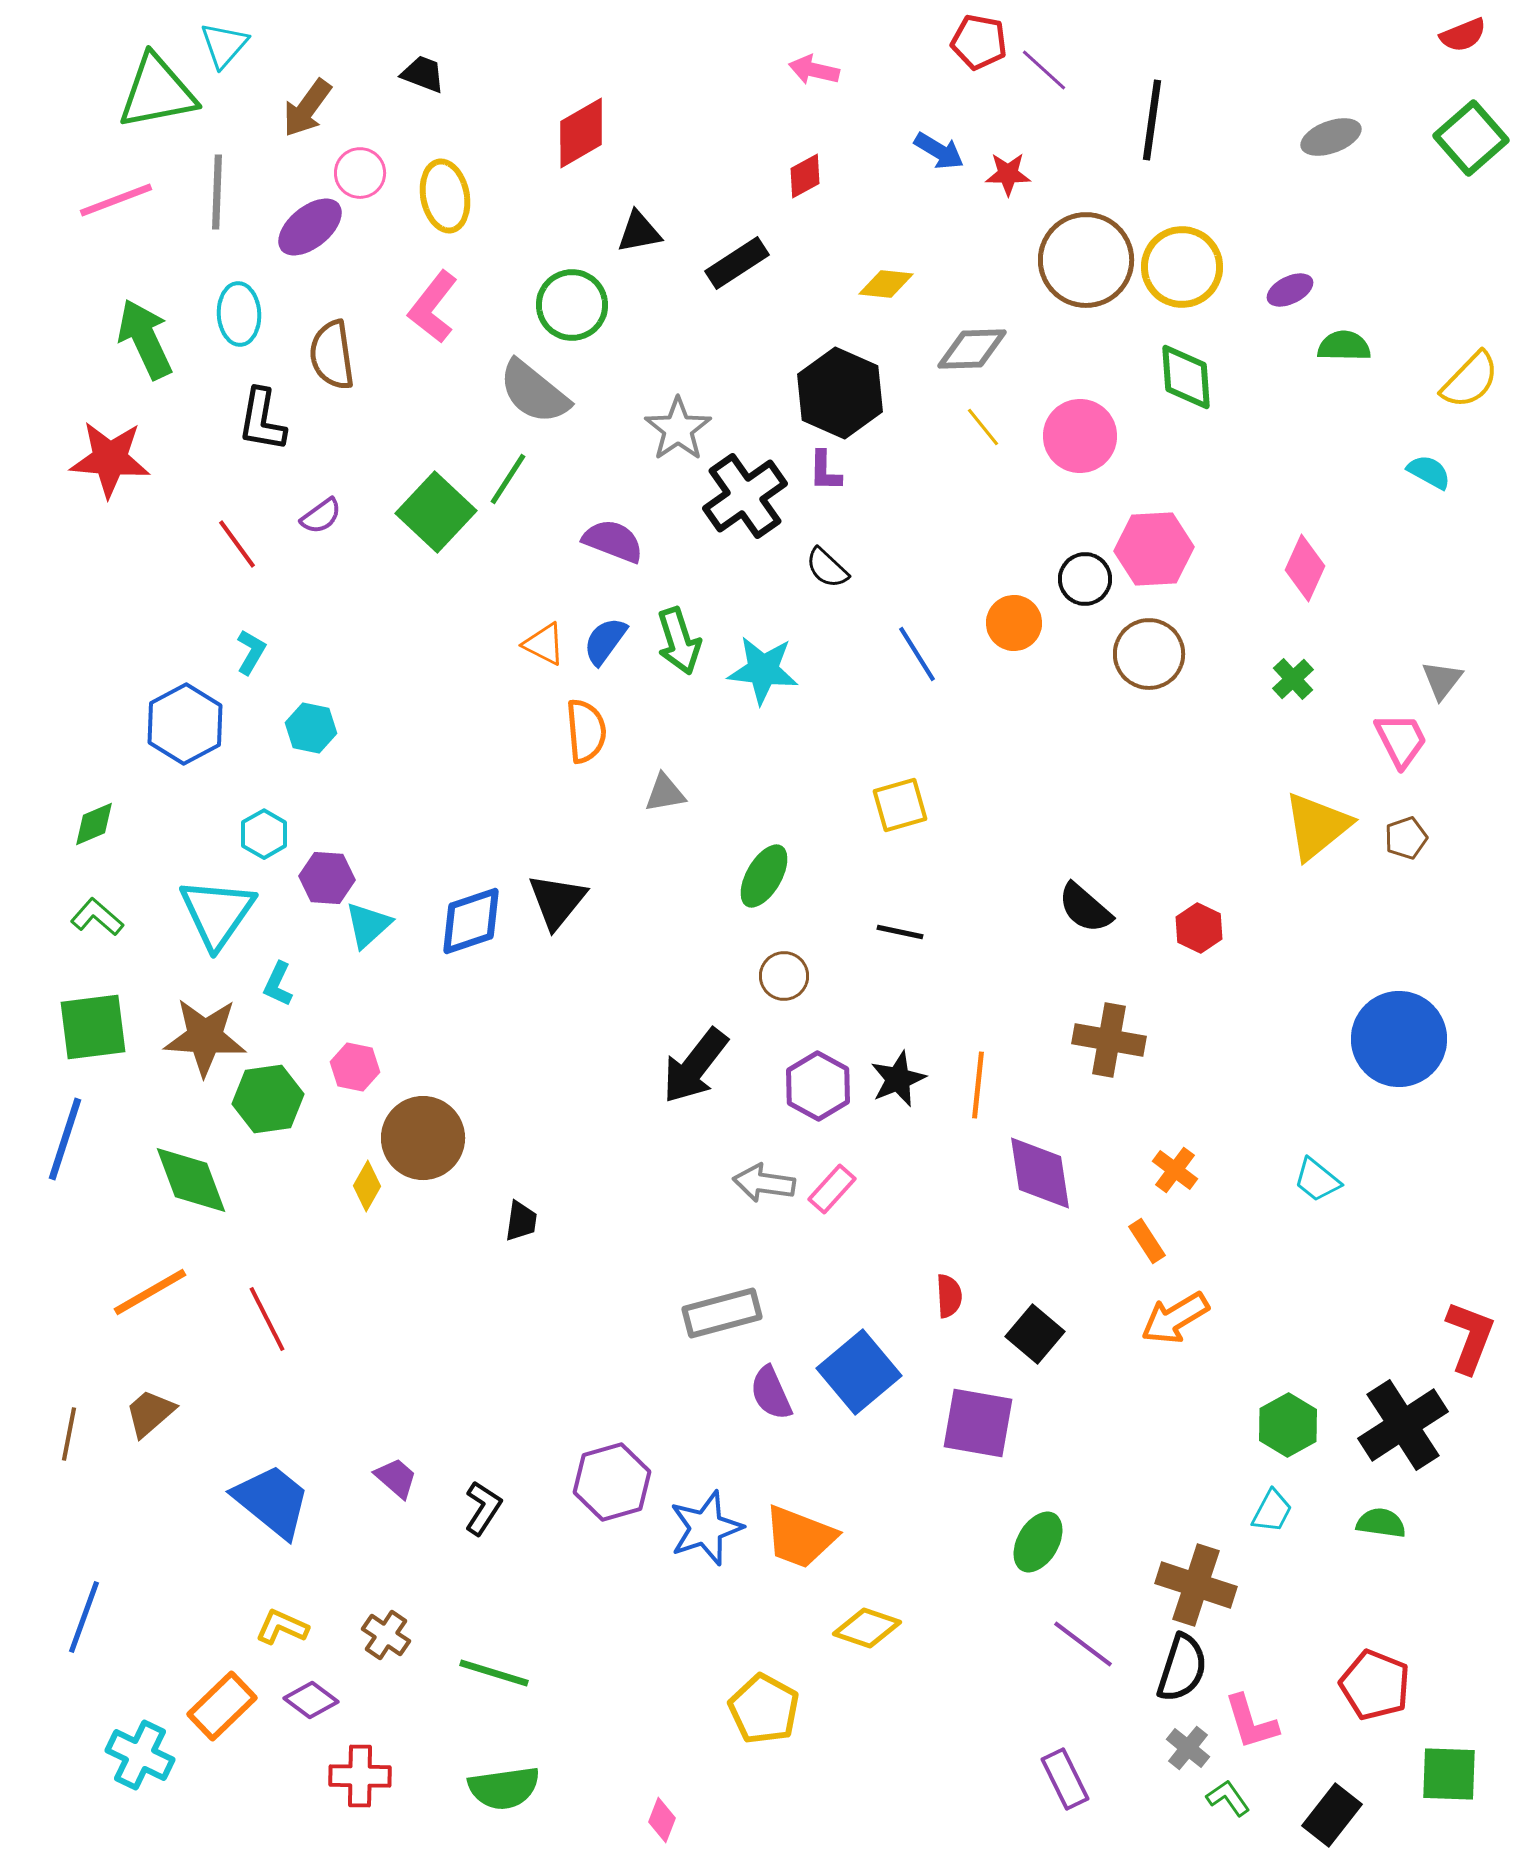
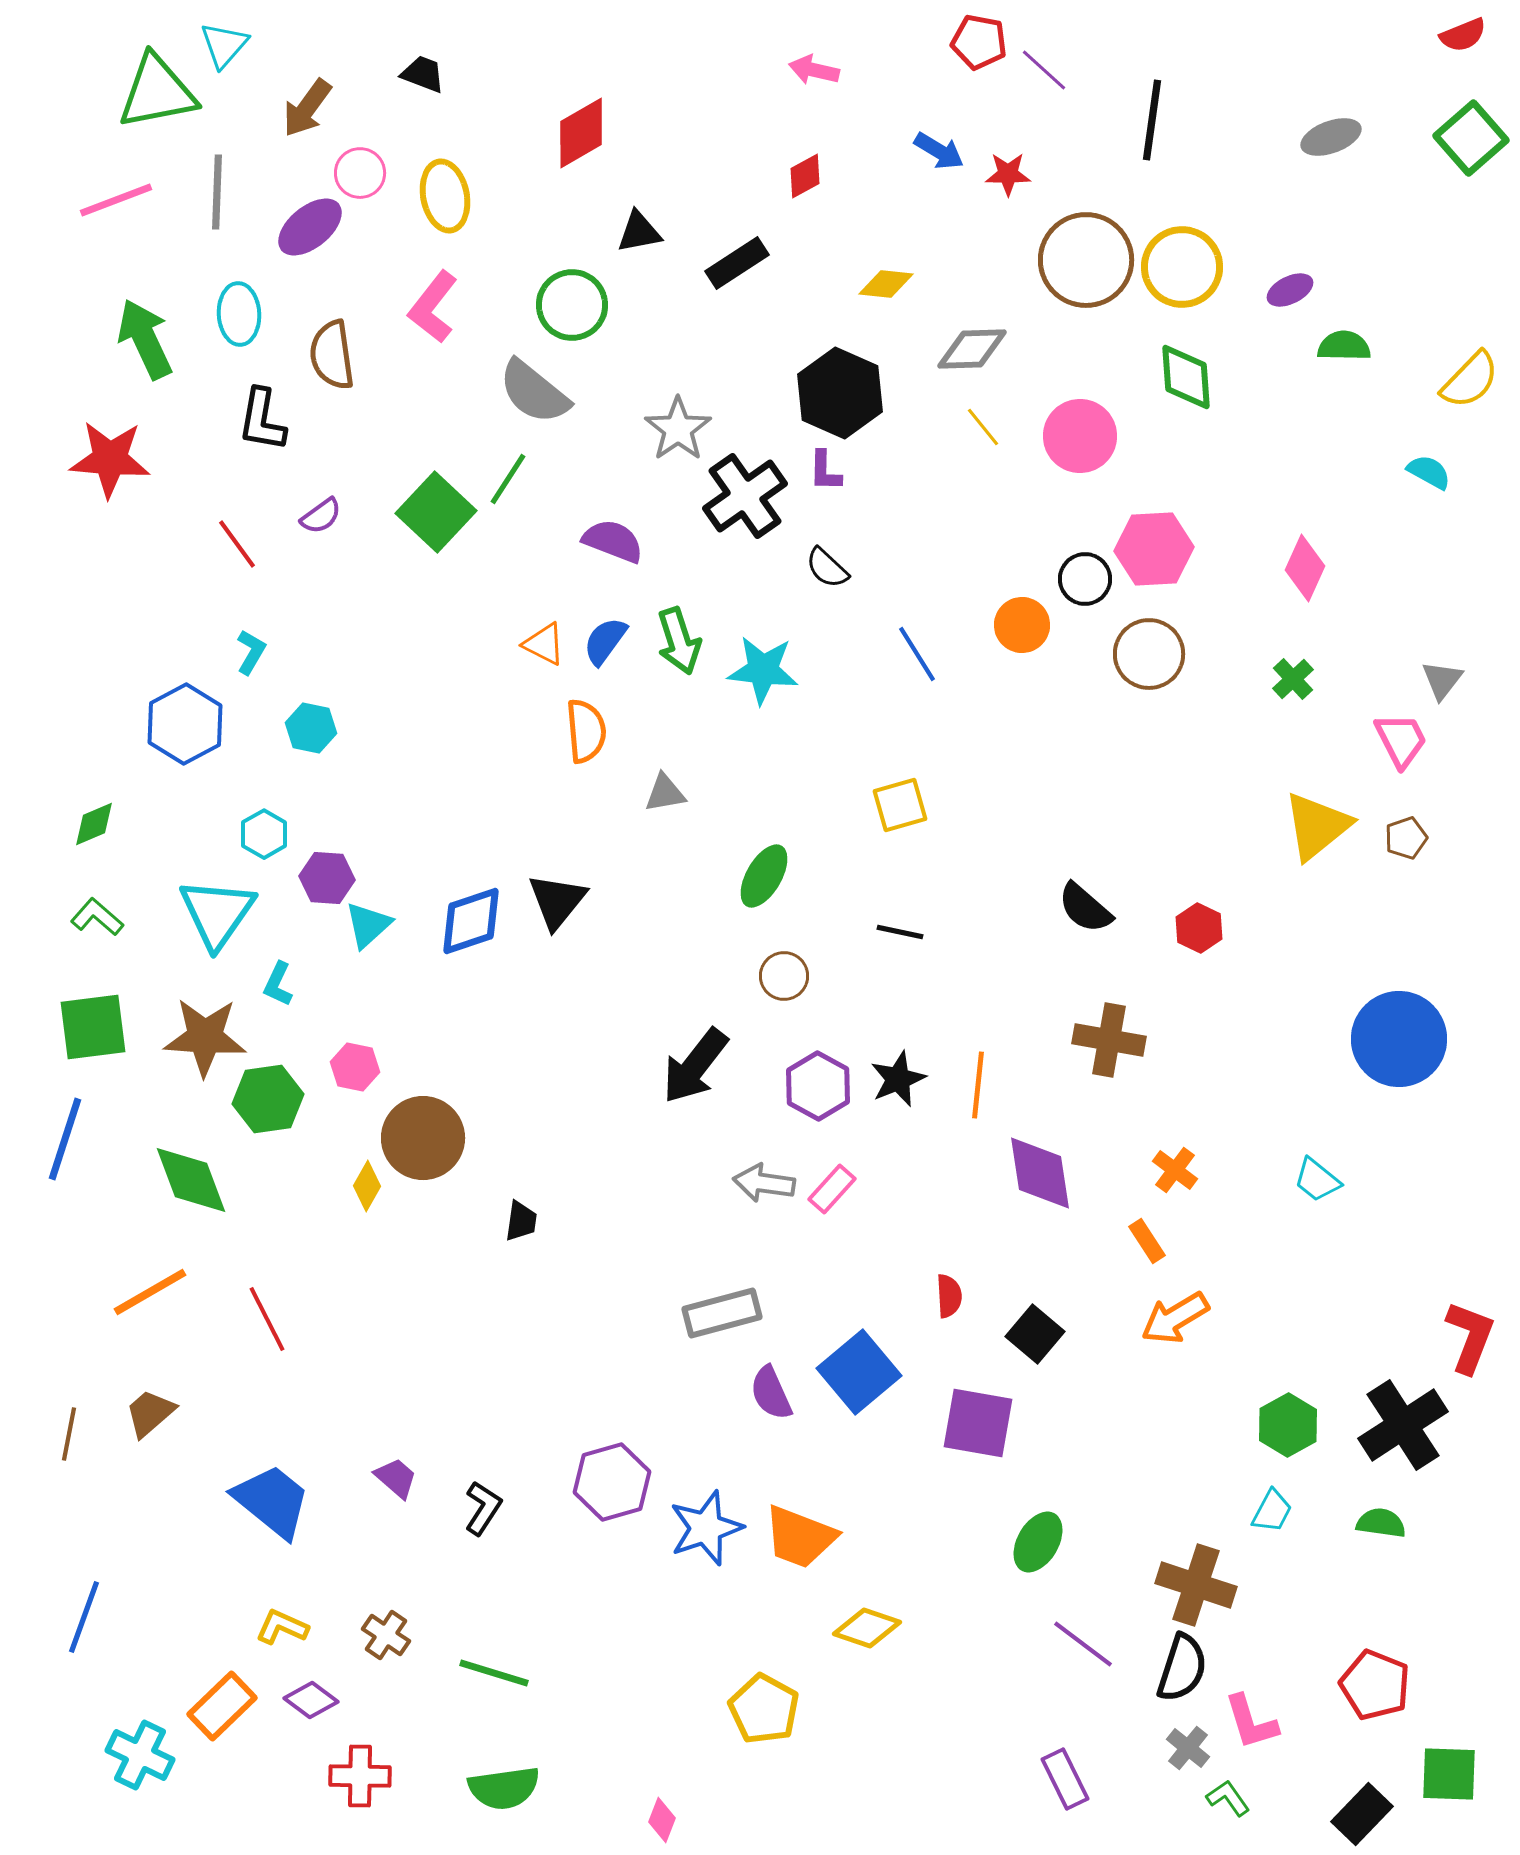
orange circle at (1014, 623): moved 8 px right, 2 px down
black rectangle at (1332, 1815): moved 30 px right, 1 px up; rotated 6 degrees clockwise
